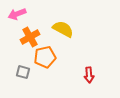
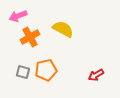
pink arrow: moved 1 px right, 2 px down
orange pentagon: moved 1 px right, 13 px down
red arrow: moved 7 px right; rotated 63 degrees clockwise
